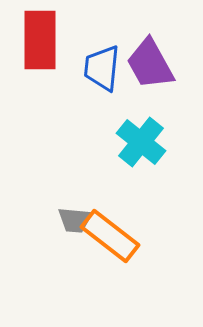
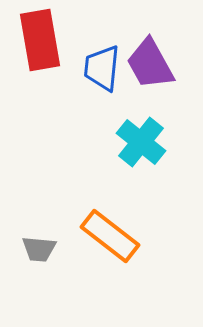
red rectangle: rotated 10 degrees counterclockwise
gray trapezoid: moved 36 px left, 29 px down
